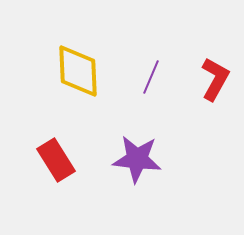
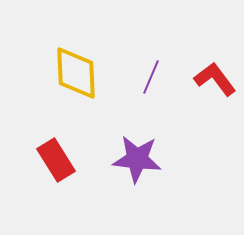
yellow diamond: moved 2 px left, 2 px down
red L-shape: rotated 66 degrees counterclockwise
